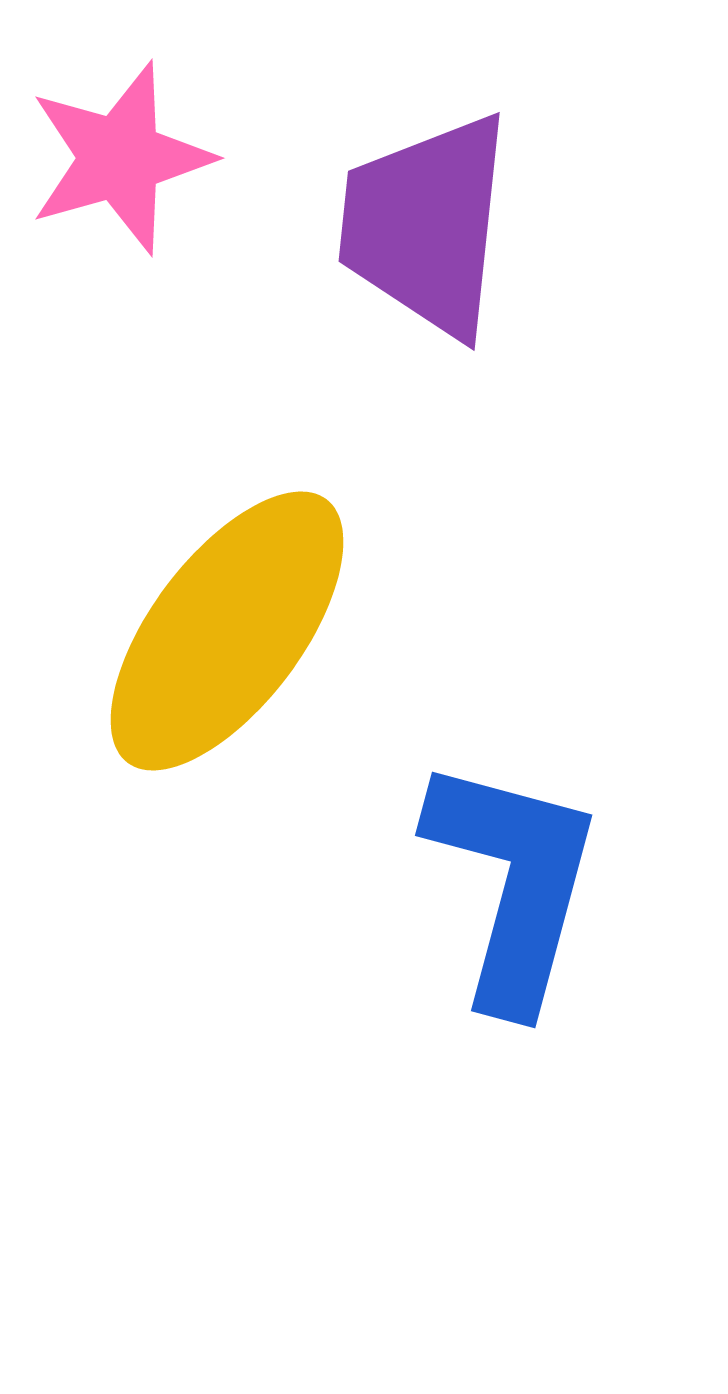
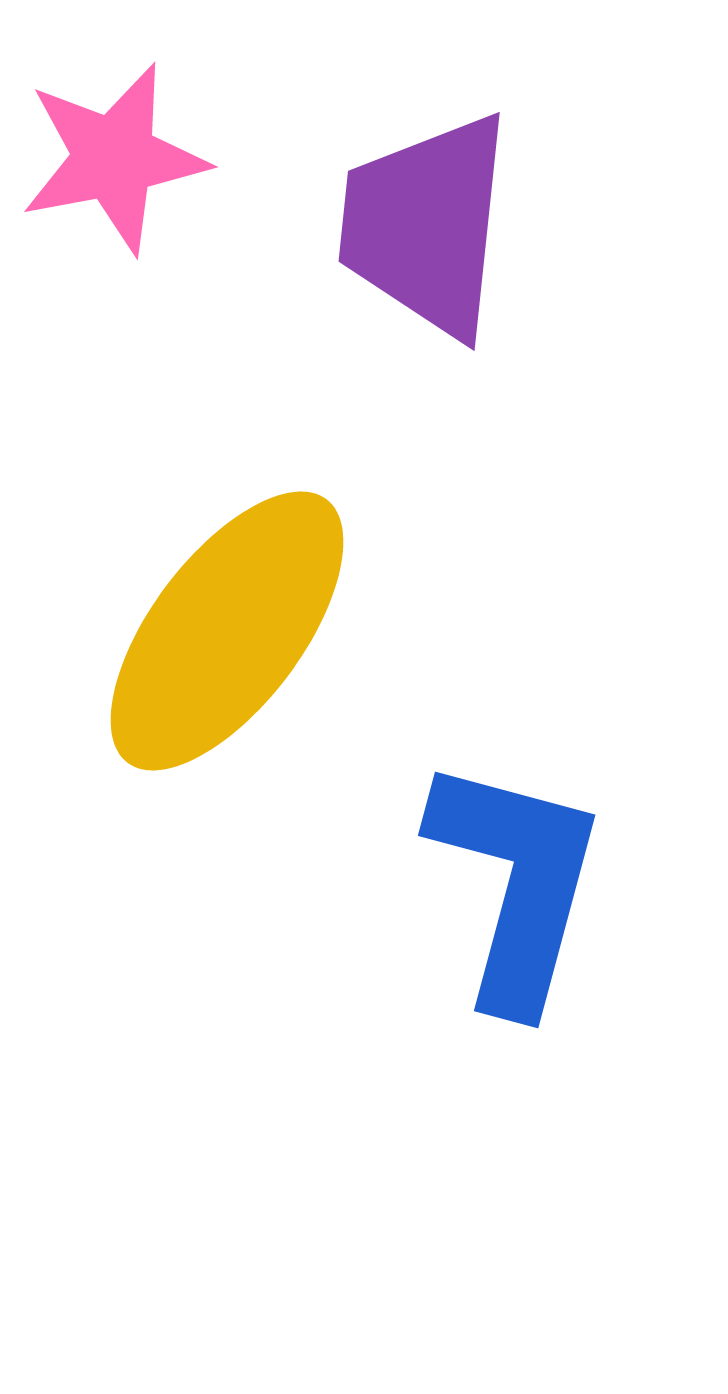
pink star: moved 6 px left; rotated 5 degrees clockwise
blue L-shape: moved 3 px right
